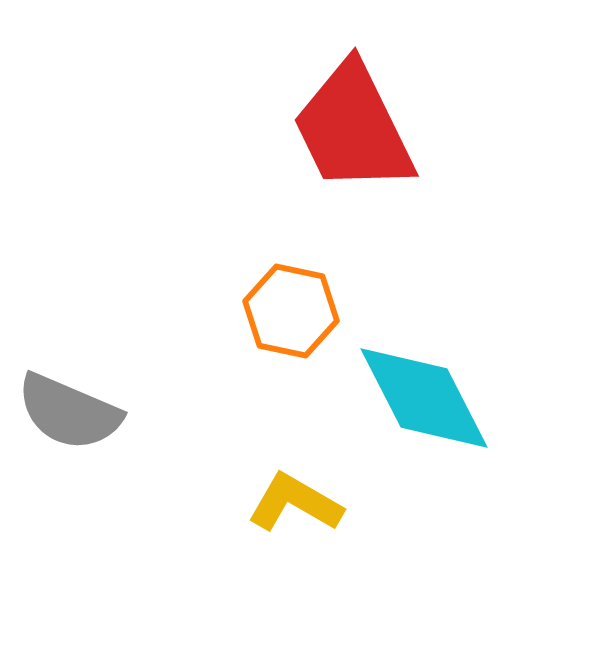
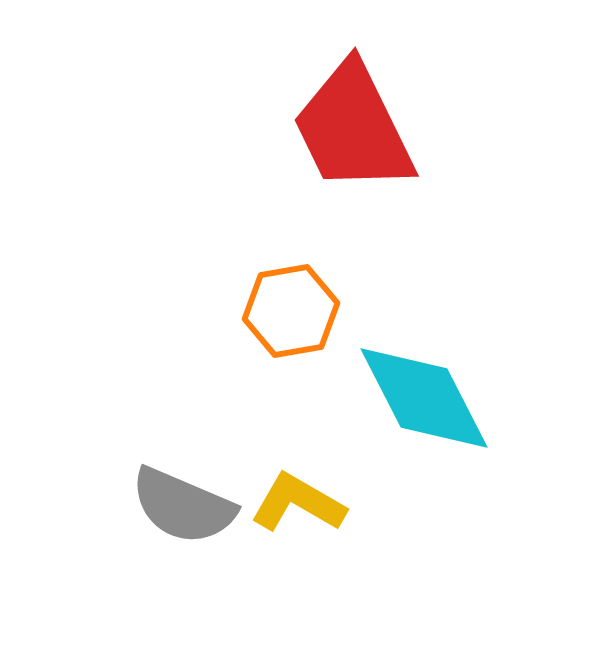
orange hexagon: rotated 22 degrees counterclockwise
gray semicircle: moved 114 px right, 94 px down
yellow L-shape: moved 3 px right
